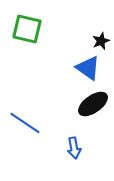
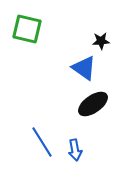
black star: rotated 18 degrees clockwise
blue triangle: moved 4 px left
blue line: moved 17 px right, 19 px down; rotated 24 degrees clockwise
blue arrow: moved 1 px right, 2 px down
